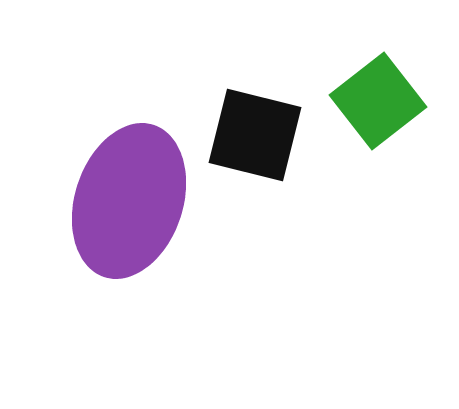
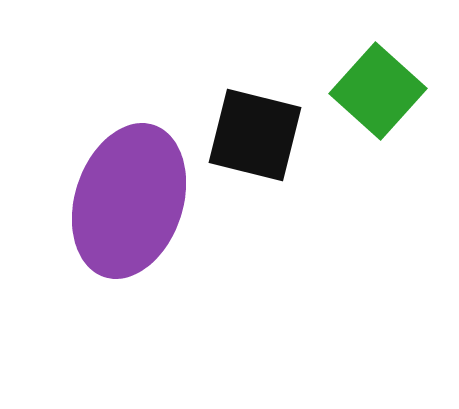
green square: moved 10 px up; rotated 10 degrees counterclockwise
